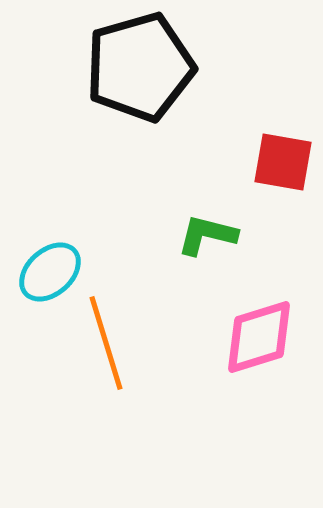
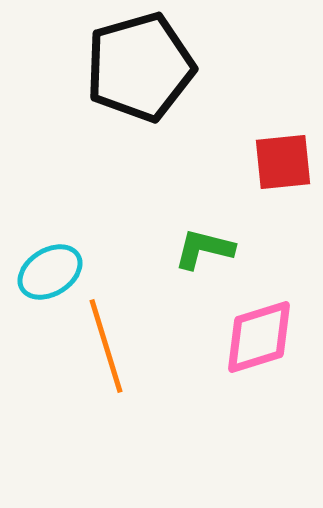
red square: rotated 16 degrees counterclockwise
green L-shape: moved 3 px left, 14 px down
cyan ellipse: rotated 10 degrees clockwise
orange line: moved 3 px down
